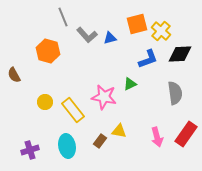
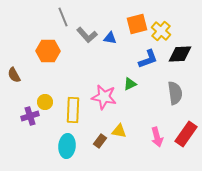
blue triangle: rotated 24 degrees clockwise
orange hexagon: rotated 15 degrees counterclockwise
yellow rectangle: rotated 40 degrees clockwise
cyan ellipse: rotated 15 degrees clockwise
purple cross: moved 34 px up
